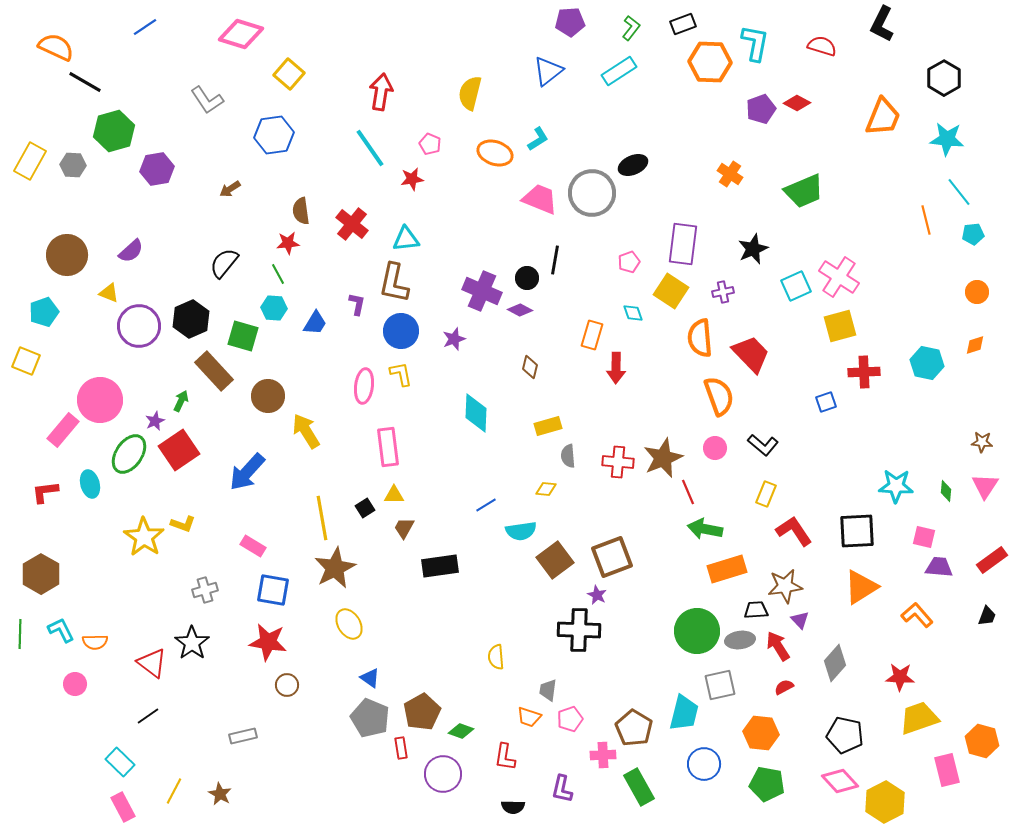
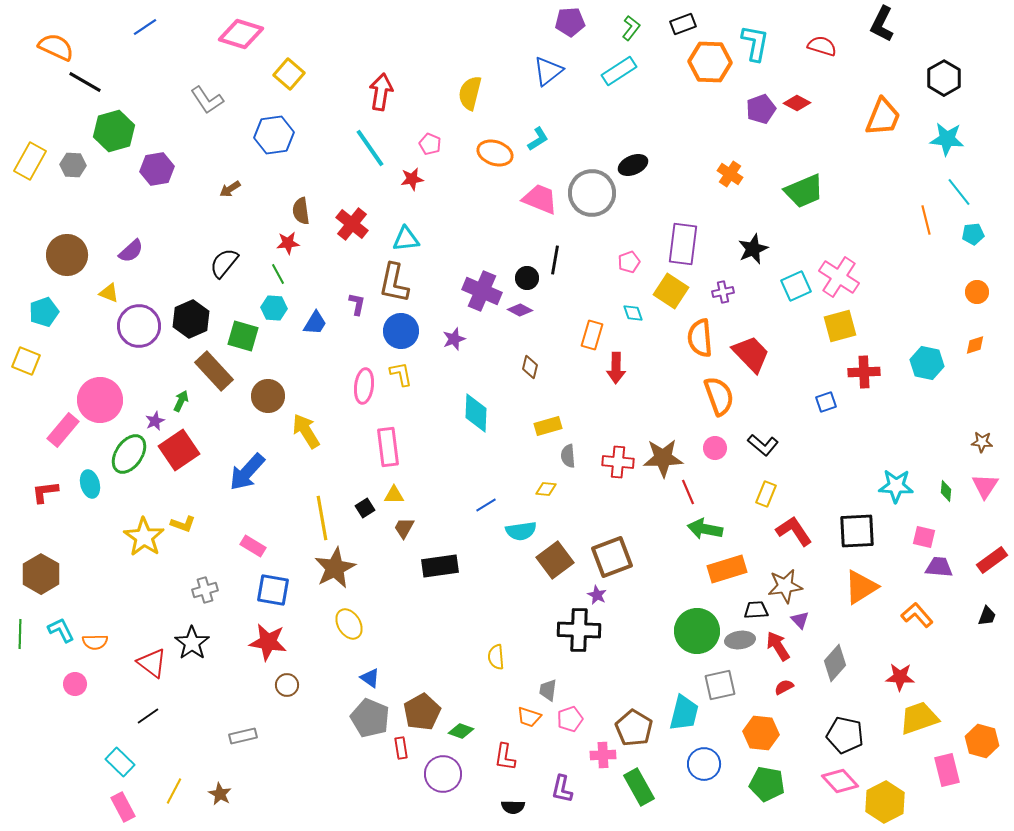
brown star at (663, 458): rotated 21 degrees clockwise
